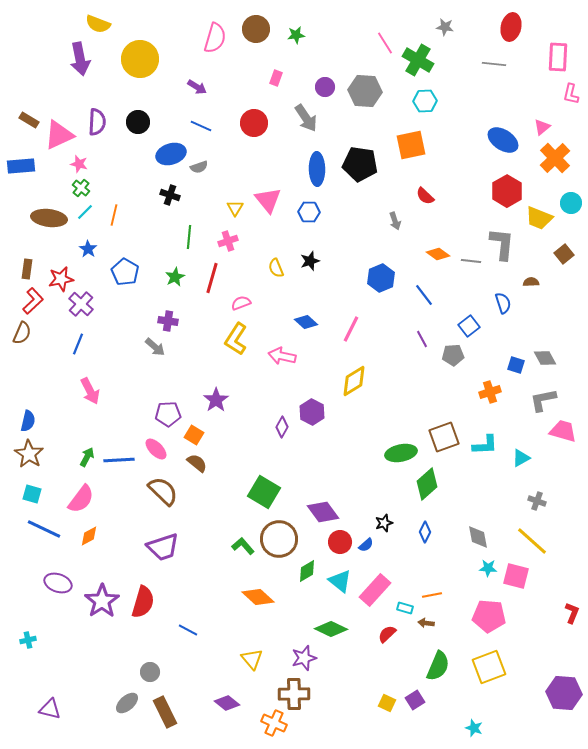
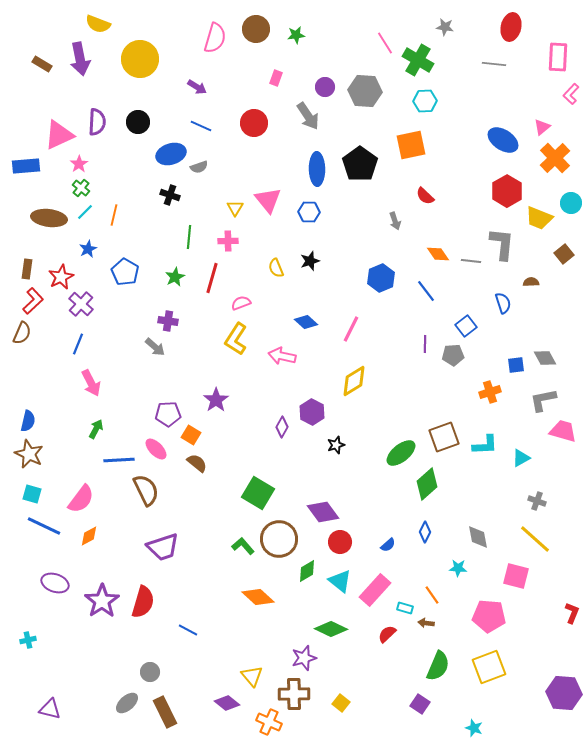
pink L-shape at (571, 94): rotated 30 degrees clockwise
gray arrow at (306, 118): moved 2 px right, 2 px up
brown rectangle at (29, 120): moved 13 px right, 56 px up
pink star at (79, 164): rotated 24 degrees clockwise
black pentagon at (360, 164): rotated 28 degrees clockwise
blue rectangle at (21, 166): moved 5 px right
pink cross at (228, 241): rotated 18 degrees clockwise
blue star at (88, 249): rotated 12 degrees clockwise
orange diamond at (438, 254): rotated 20 degrees clockwise
red star at (61, 279): moved 2 px up; rotated 15 degrees counterclockwise
blue line at (424, 295): moved 2 px right, 4 px up
blue square at (469, 326): moved 3 px left
purple line at (422, 339): moved 3 px right, 5 px down; rotated 30 degrees clockwise
blue square at (516, 365): rotated 24 degrees counterclockwise
pink arrow at (90, 391): moved 1 px right, 8 px up
orange square at (194, 435): moved 3 px left
green ellipse at (401, 453): rotated 28 degrees counterclockwise
brown star at (29, 454): rotated 8 degrees counterclockwise
green arrow at (87, 457): moved 9 px right, 28 px up
brown semicircle at (163, 491): moved 17 px left, 1 px up; rotated 20 degrees clockwise
green square at (264, 492): moved 6 px left, 1 px down
black star at (384, 523): moved 48 px left, 78 px up
blue line at (44, 529): moved 3 px up
yellow line at (532, 541): moved 3 px right, 2 px up
blue semicircle at (366, 545): moved 22 px right
cyan star at (488, 568): moved 30 px left
purple ellipse at (58, 583): moved 3 px left
orange line at (432, 595): rotated 66 degrees clockwise
yellow triangle at (252, 659): moved 17 px down
purple square at (415, 700): moved 5 px right, 4 px down; rotated 24 degrees counterclockwise
yellow square at (387, 703): moved 46 px left; rotated 12 degrees clockwise
orange cross at (274, 723): moved 5 px left, 1 px up
